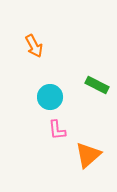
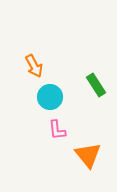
orange arrow: moved 20 px down
green rectangle: moved 1 px left; rotated 30 degrees clockwise
orange triangle: rotated 28 degrees counterclockwise
